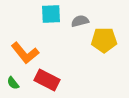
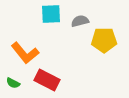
green semicircle: rotated 24 degrees counterclockwise
